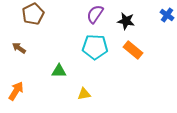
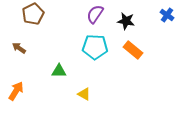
yellow triangle: rotated 40 degrees clockwise
